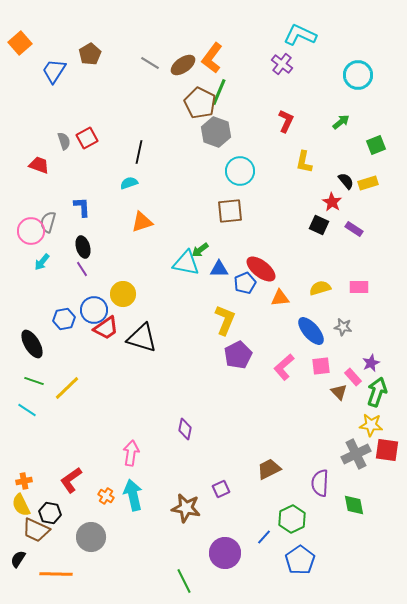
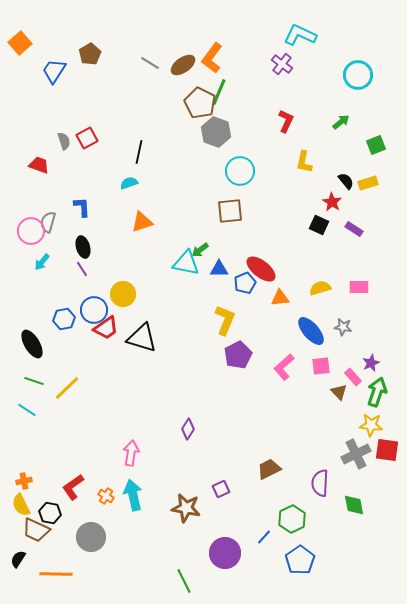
purple diamond at (185, 429): moved 3 px right; rotated 20 degrees clockwise
red L-shape at (71, 480): moved 2 px right, 7 px down
